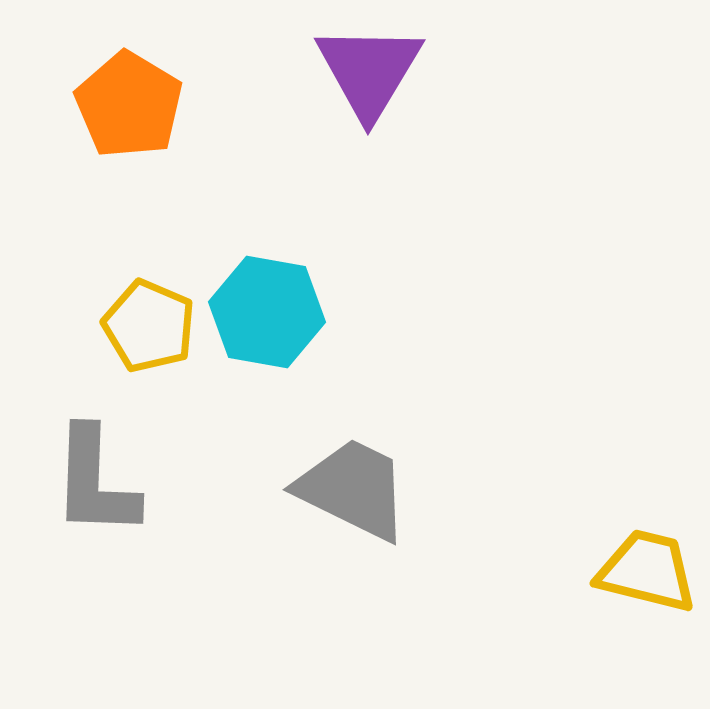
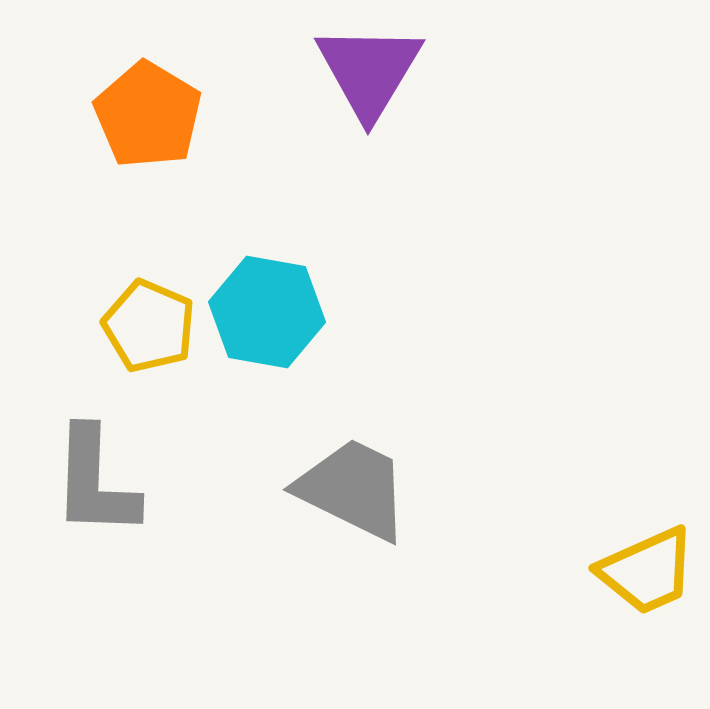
orange pentagon: moved 19 px right, 10 px down
yellow trapezoid: rotated 142 degrees clockwise
